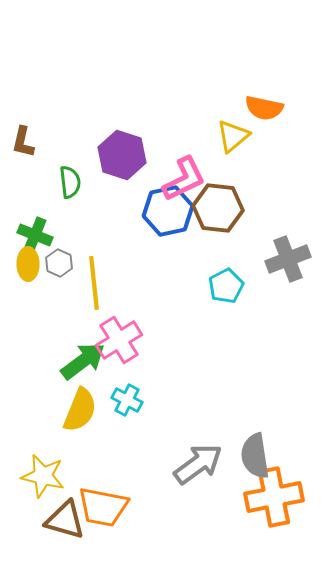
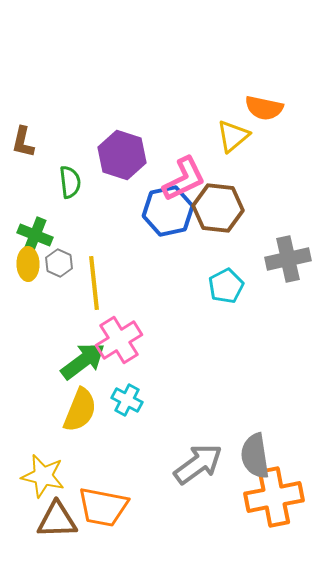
gray cross: rotated 9 degrees clockwise
brown triangle: moved 8 px left; rotated 18 degrees counterclockwise
